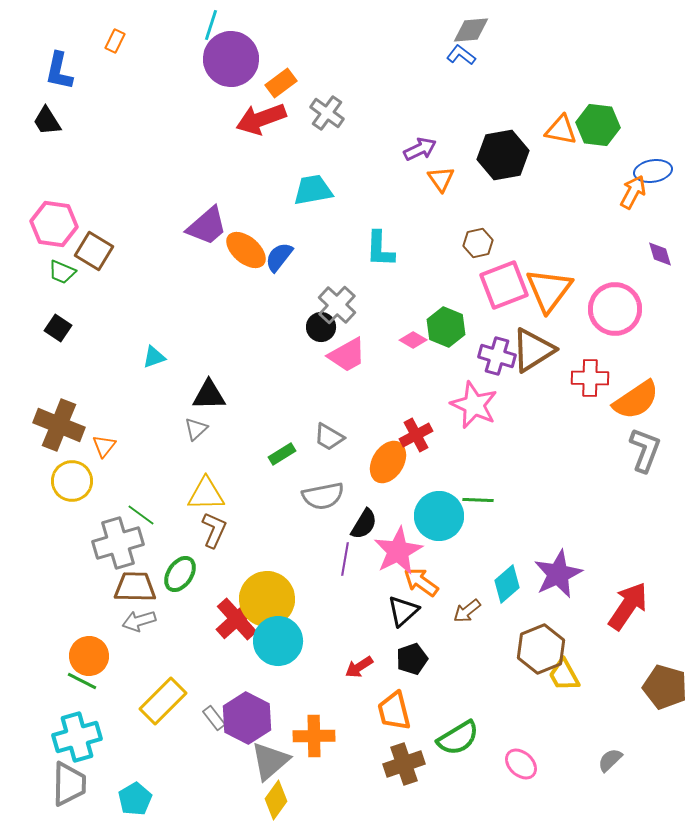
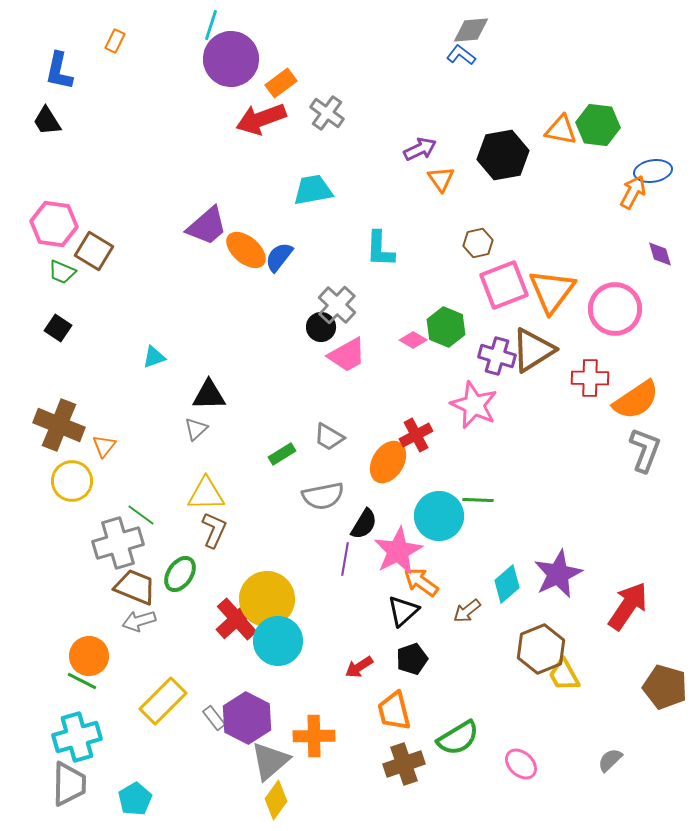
orange triangle at (549, 290): moved 3 px right, 1 px down
brown trapezoid at (135, 587): rotated 21 degrees clockwise
